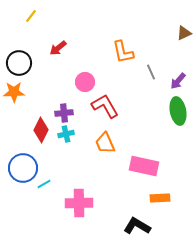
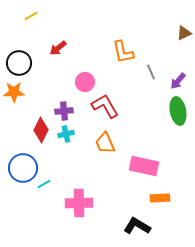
yellow line: rotated 24 degrees clockwise
purple cross: moved 2 px up
